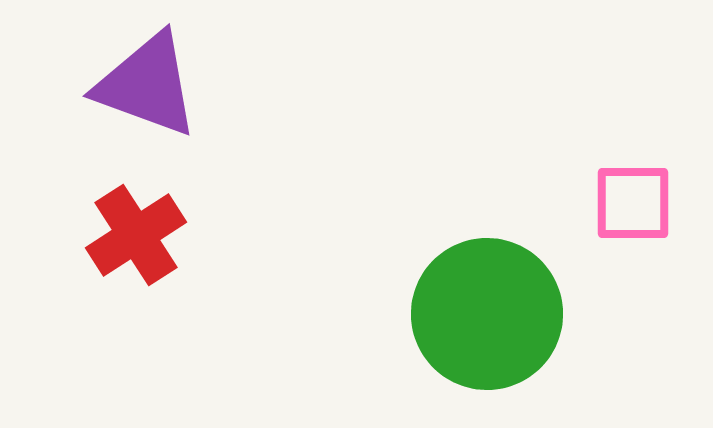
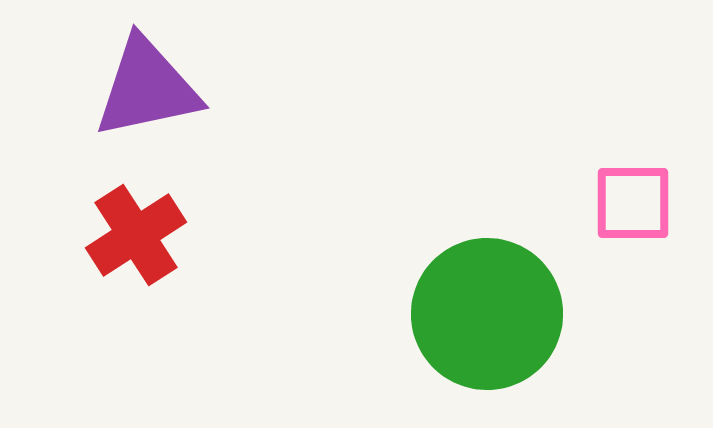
purple triangle: moved 3 px down; rotated 32 degrees counterclockwise
